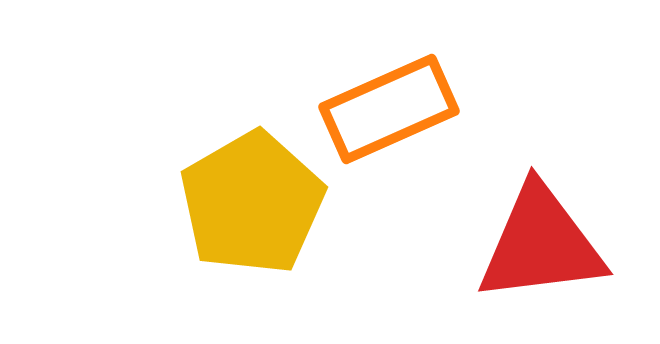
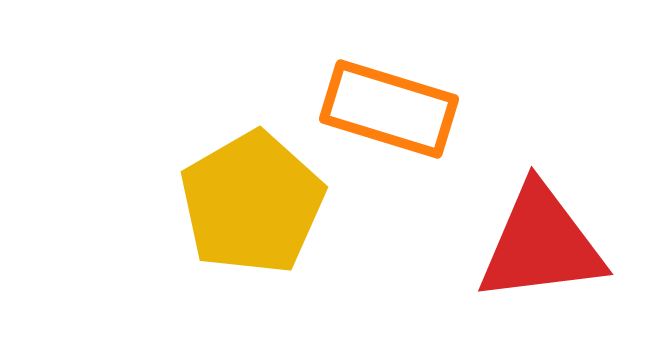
orange rectangle: rotated 41 degrees clockwise
